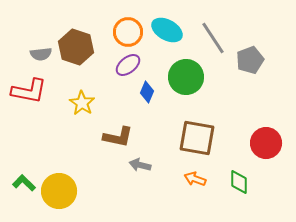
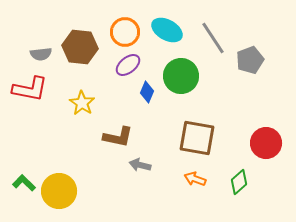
orange circle: moved 3 px left
brown hexagon: moved 4 px right; rotated 12 degrees counterclockwise
green circle: moved 5 px left, 1 px up
red L-shape: moved 1 px right, 2 px up
green diamond: rotated 50 degrees clockwise
